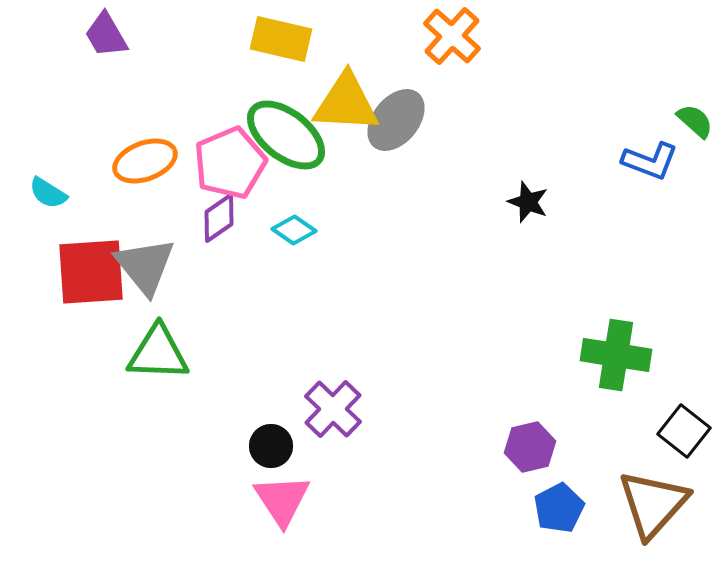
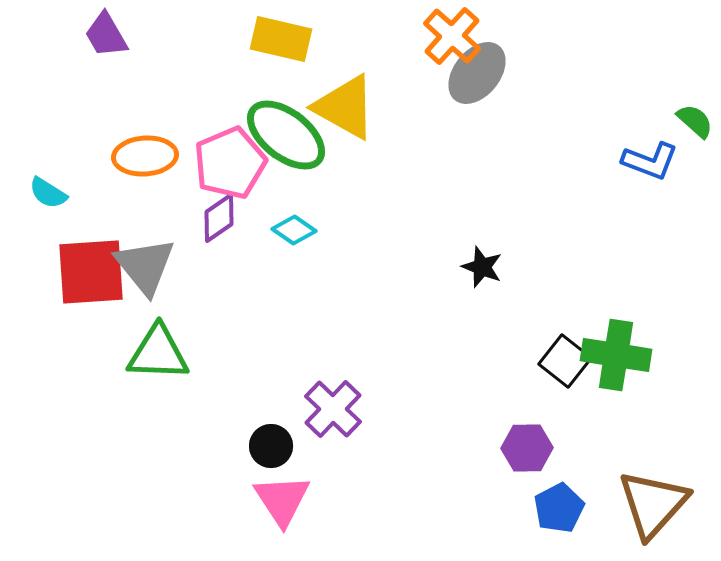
yellow triangle: moved 1 px left, 4 px down; rotated 26 degrees clockwise
gray ellipse: moved 81 px right, 47 px up
orange ellipse: moved 5 px up; rotated 16 degrees clockwise
black star: moved 46 px left, 65 px down
black square: moved 119 px left, 70 px up
purple hexagon: moved 3 px left, 1 px down; rotated 12 degrees clockwise
